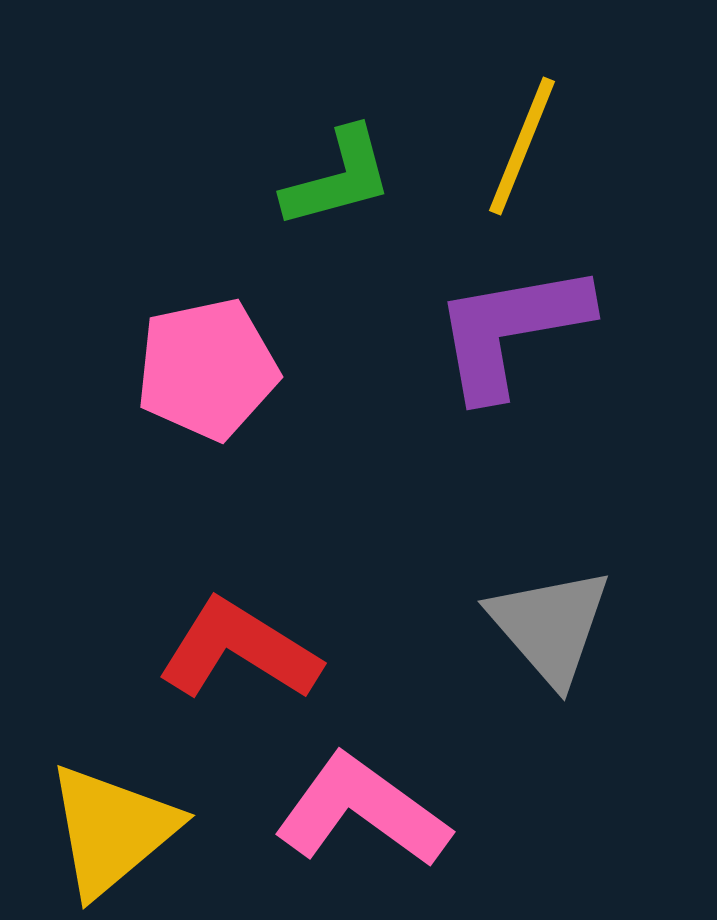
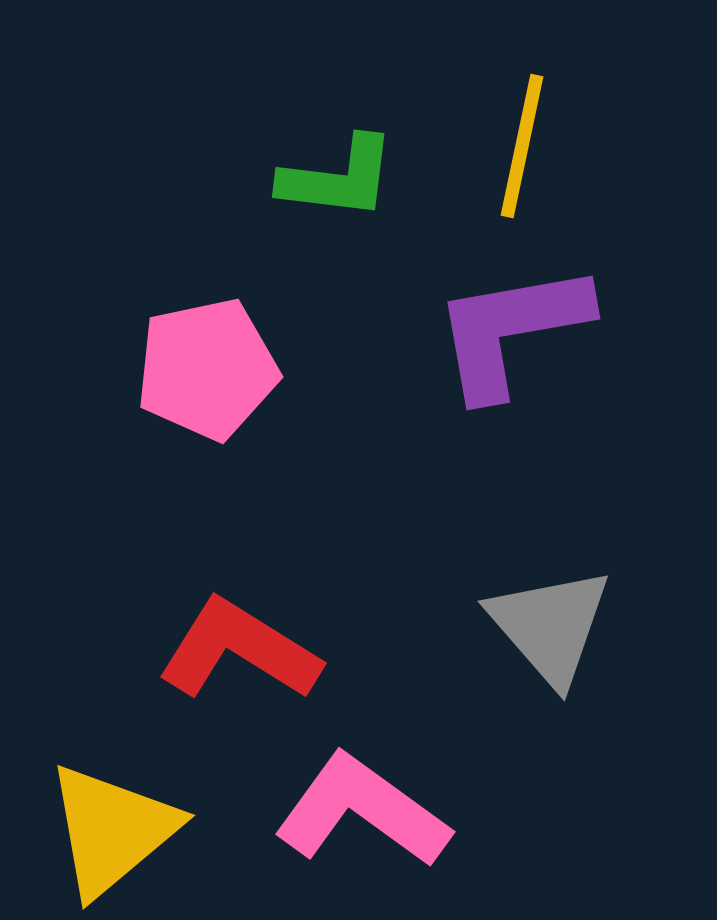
yellow line: rotated 10 degrees counterclockwise
green L-shape: rotated 22 degrees clockwise
